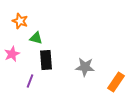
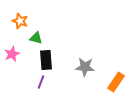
purple line: moved 11 px right, 1 px down
